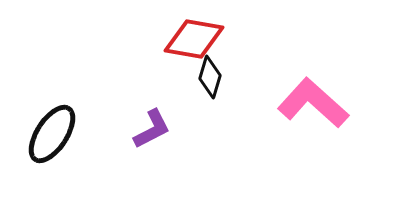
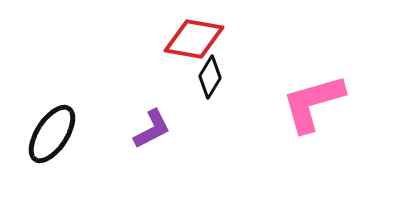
black diamond: rotated 15 degrees clockwise
pink L-shape: rotated 58 degrees counterclockwise
